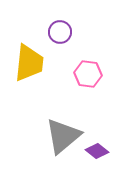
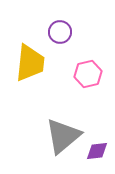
yellow trapezoid: moved 1 px right
pink hexagon: rotated 20 degrees counterclockwise
purple diamond: rotated 45 degrees counterclockwise
